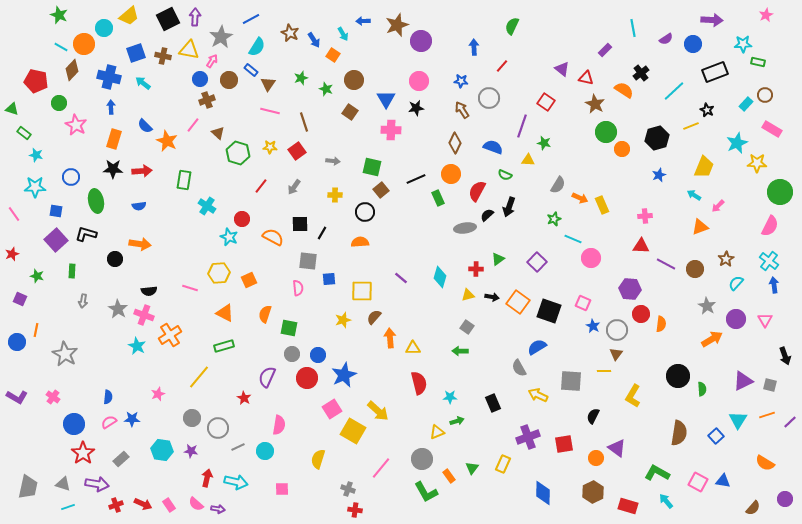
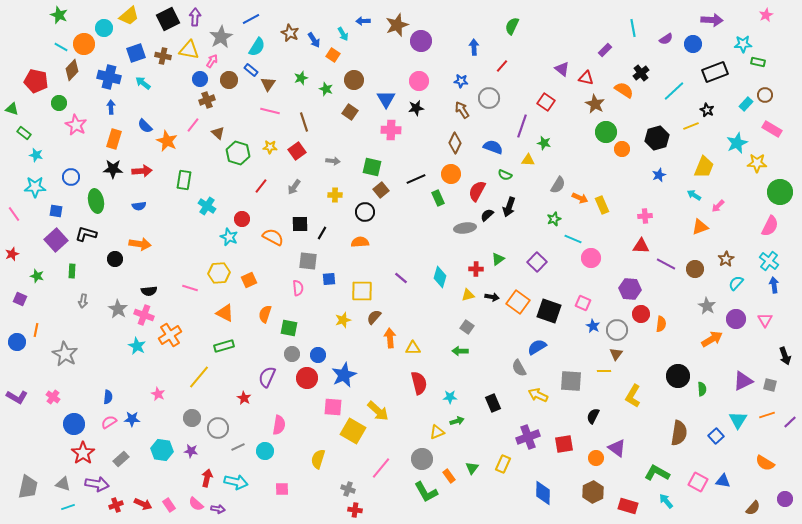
pink star at (158, 394): rotated 24 degrees counterclockwise
pink square at (332, 409): moved 1 px right, 2 px up; rotated 36 degrees clockwise
